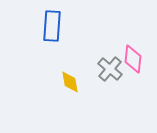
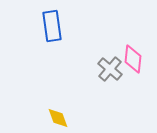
blue rectangle: rotated 12 degrees counterclockwise
yellow diamond: moved 12 px left, 36 px down; rotated 10 degrees counterclockwise
